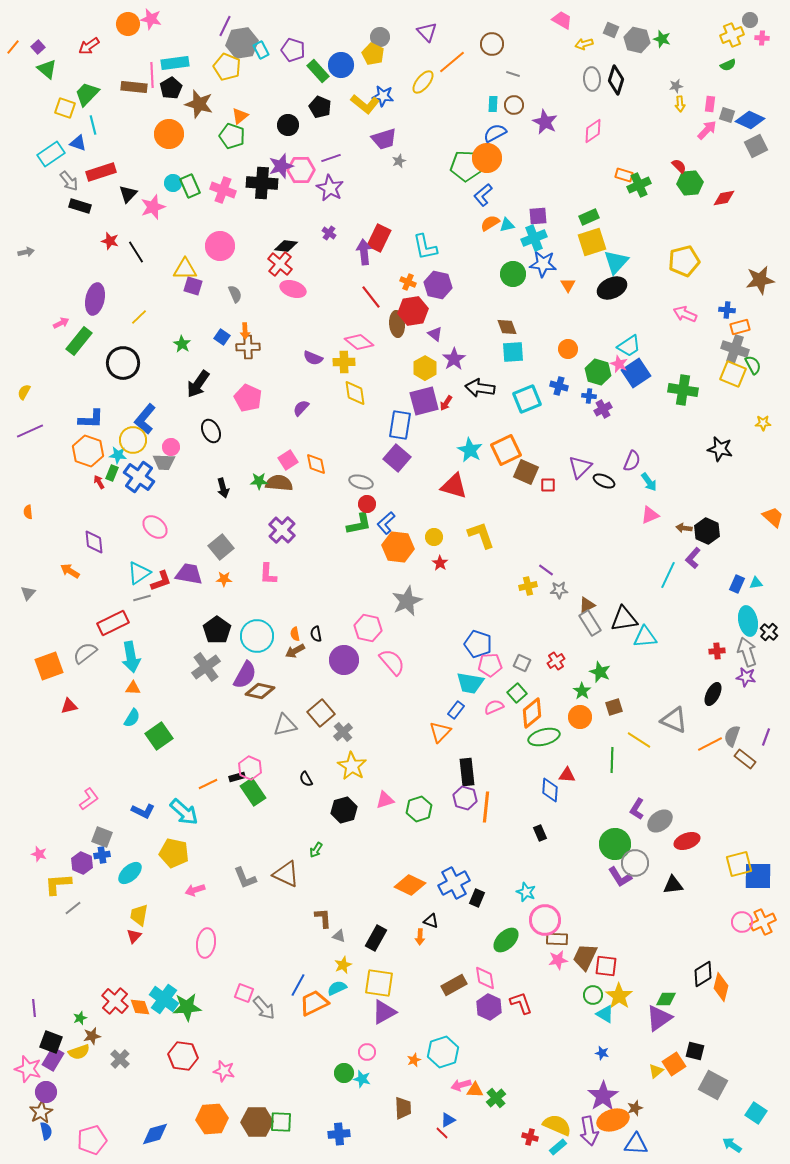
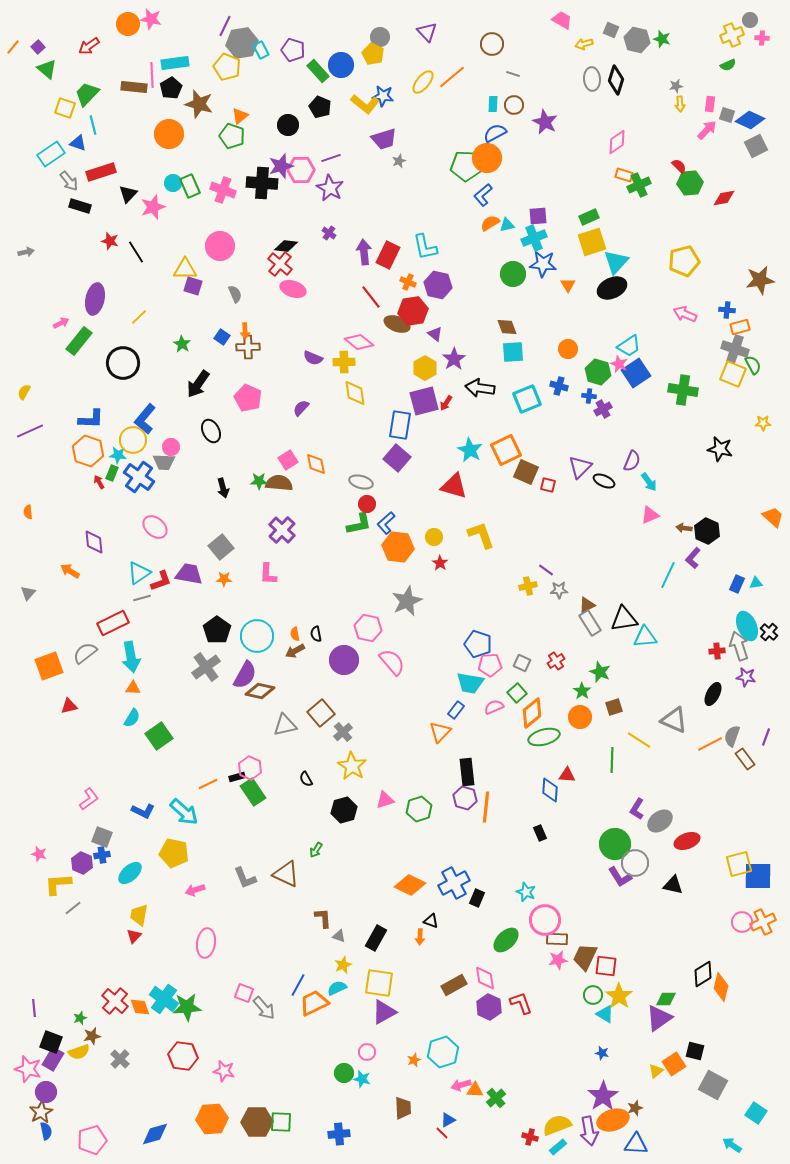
orange line at (452, 62): moved 15 px down
pink diamond at (593, 131): moved 24 px right, 11 px down
red rectangle at (379, 238): moved 9 px right, 17 px down
brown ellipse at (397, 324): rotated 65 degrees counterclockwise
red square at (548, 485): rotated 14 degrees clockwise
cyan ellipse at (748, 621): moved 1 px left, 5 px down; rotated 12 degrees counterclockwise
gray arrow at (747, 652): moved 8 px left, 6 px up
brown rectangle at (745, 759): rotated 15 degrees clockwise
black triangle at (673, 885): rotated 20 degrees clockwise
yellow semicircle at (557, 1125): rotated 44 degrees counterclockwise
